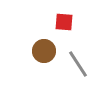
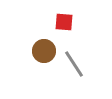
gray line: moved 4 px left
